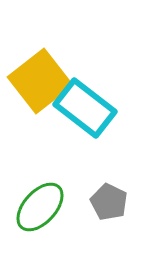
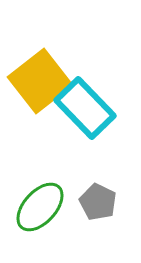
cyan rectangle: rotated 8 degrees clockwise
gray pentagon: moved 11 px left
